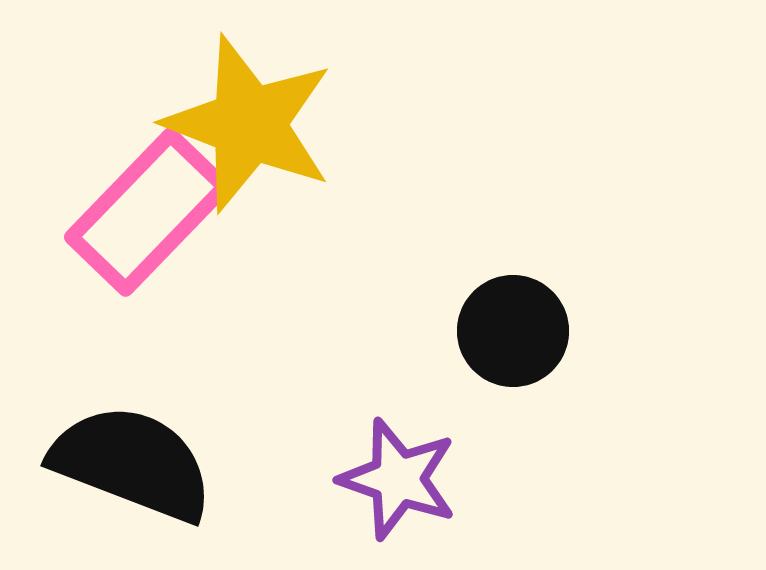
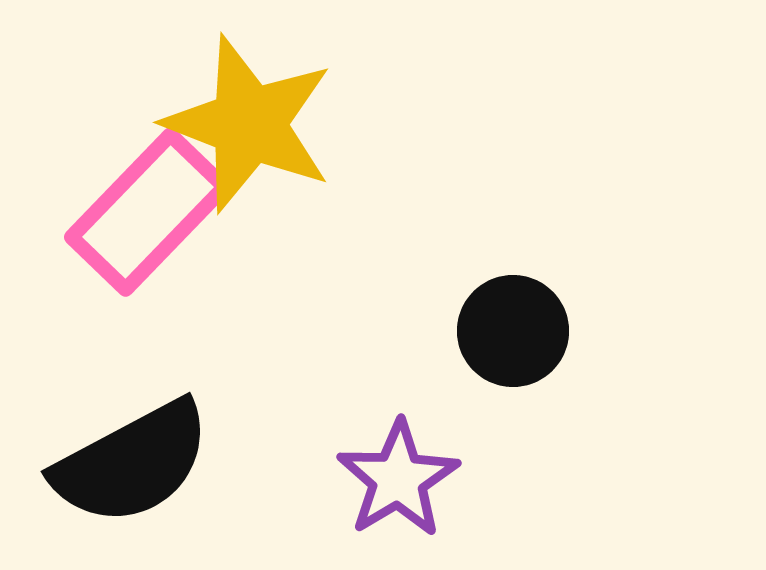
black semicircle: rotated 131 degrees clockwise
purple star: rotated 22 degrees clockwise
